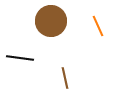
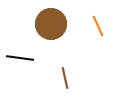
brown circle: moved 3 px down
